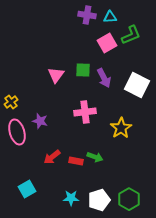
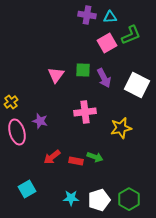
yellow star: rotated 20 degrees clockwise
